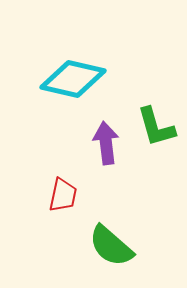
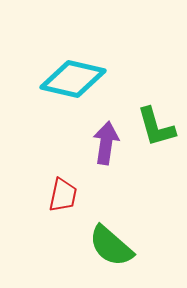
purple arrow: rotated 15 degrees clockwise
